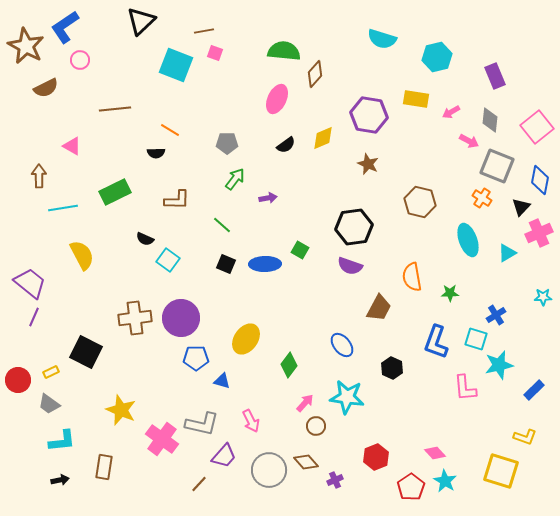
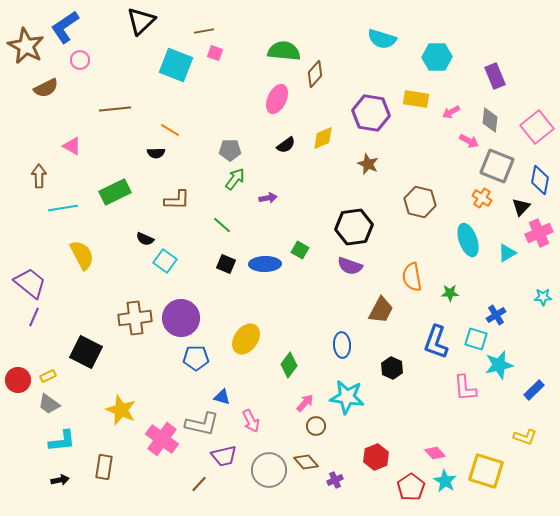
cyan hexagon at (437, 57): rotated 12 degrees clockwise
purple hexagon at (369, 115): moved 2 px right, 2 px up
gray pentagon at (227, 143): moved 3 px right, 7 px down
cyan square at (168, 260): moved 3 px left, 1 px down
brown trapezoid at (379, 308): moved 2 px right, 2 px down
blue ellipse at (342, 345): rotated 35 degrees clockwise
yellow rectangle at (51, 372): moved 3 px left, 4 px down
blue triangle at (222, 381): moved 16 px down
purple trapezoid at (224, 456): rotated 36 degrees clockwise
yellow square at (501, 471): moved 15 px left
